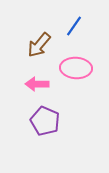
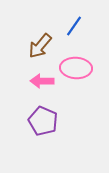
brown arrow: moved 1 px right, 1 px down
pink arrow: moved 5 px right, 3 px up
purple pentagon: moved 2 px left
